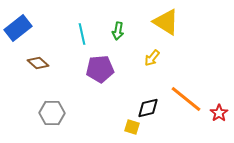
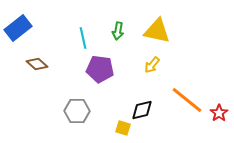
yellow triangle: moved 9 px left, 9 px down; rotated 20 degrees counterclockwise
cyan line: moved 1 px right, 4 px down
yellow arrow: moved 7 px down
brown diamond: moved 1 px left, 1 px down
purple pentagon: rotated 12 degrees clockwise
orange line: moved 1 px right, 1 px down
black diamond: moved 6 px left, 2 px down
gray hexagon: moved 25 px right, 2 px up
yellow square: moved 9 px left, 1 px down
